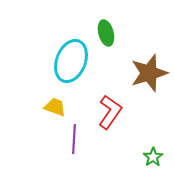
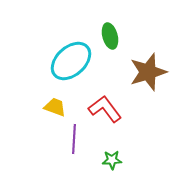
green ellipse: moved 4 px right, 3 px down
cyan ellipse: rotated 27 degrees clockwise
brown star: moved 1 px left, 1 px up
red L-shape: moved 5 px left, 3 px up; rotated 72 degrees counterclockwise
green star: moved 41 px left, 3 px down; rotated 30 degrees clockwise
